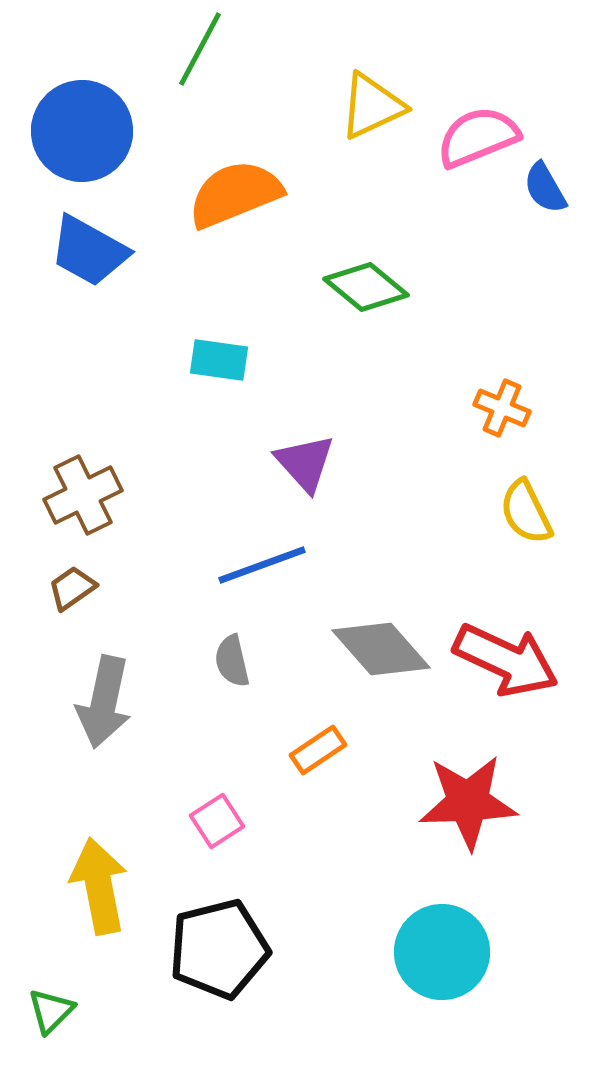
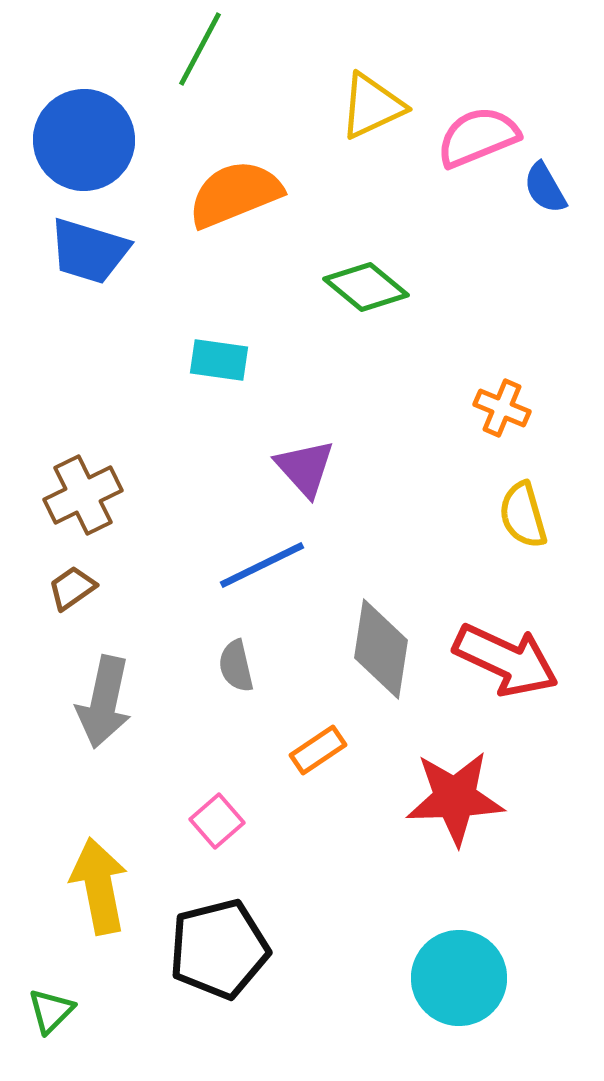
blue circle: moved 2 px right, 9 px down
blue trapezoid: rotated 12 degrees counterclockwise
purple triangle: moved 5 px down
yellow semicircle: moved 3 px left, 3 px down; rotated 10 degrees clockwise
blue line: rotated 6 degrees counterclockwise
gray diamond: rotated 50 degrees clockwise
gray semicircle: moved 4 px right, 5 px down
red star: moved 13 px left, 4 px up
pink square: rotated 8 degrees counterclockwise
cyan circle: moved 17 px right, 26 px down
